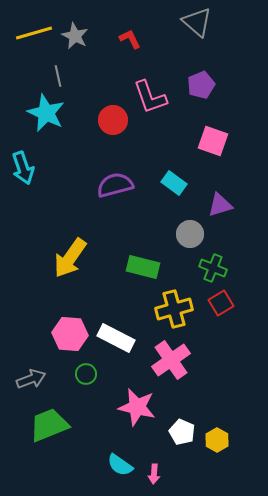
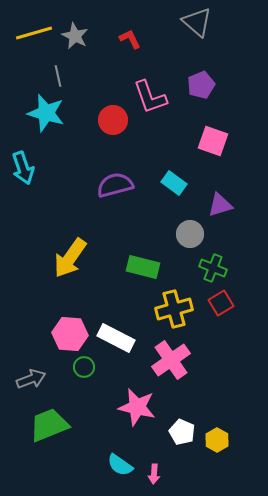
cyan star: rotated 9 degrees counterclockwise
green circle: moved 2 px left, 7 px up
